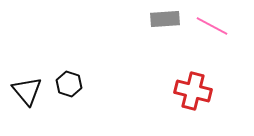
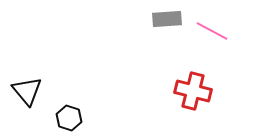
gray rectangle: moved 2 px right
pink line: moved 5 px down
black hexagon: moved 34 px down
